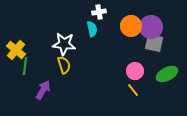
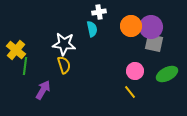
yellow line: moved 3 px left, 2 px down
